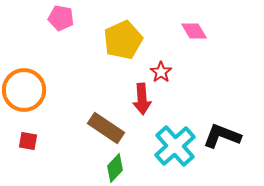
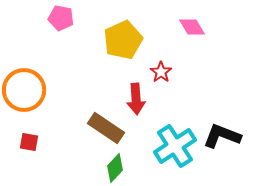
pink diamond: moved 2 px left, 4 px up
red arrow: moved 6 px left
red square: moved 1 px right, 1 px down
cyan cross: rotated 9 degrees clockwise
